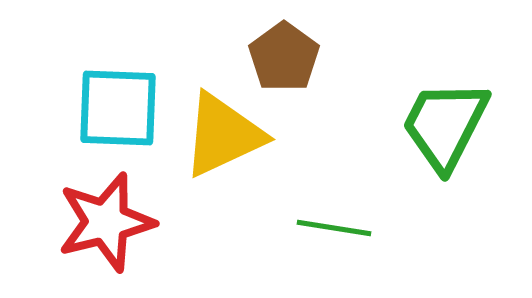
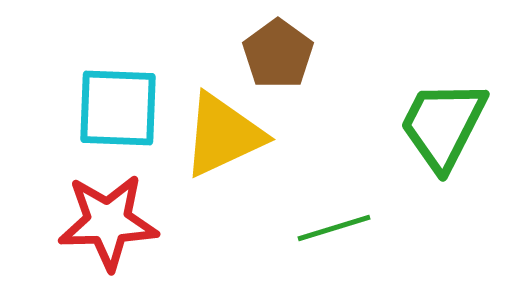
brown pentagon: moved 6 px left, 3 px up
green trapezoid: moved 2 px left
red star: moved 2 px right; rotated 12 degrees clockwise
green line: rotated 26 degrees counterclockwise
